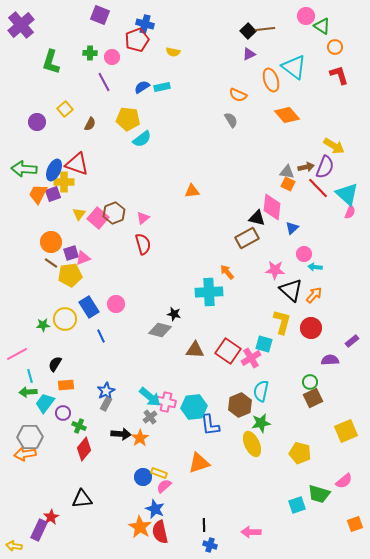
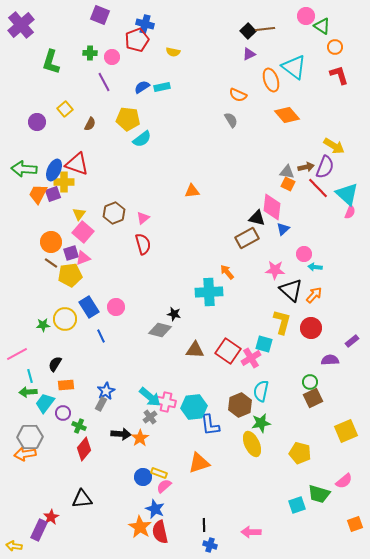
pink square at (98, 218): moved 15 px left, 14 px down
blue triangle at (292, 228): moved 9 px left, 1 px down
pink circle at (116, 304): moved 3 px down
gray rectangle at (106, 404): moved 5 px left
